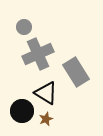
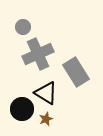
gray circle: moved 1 px left
black circle: moved 2 px up
